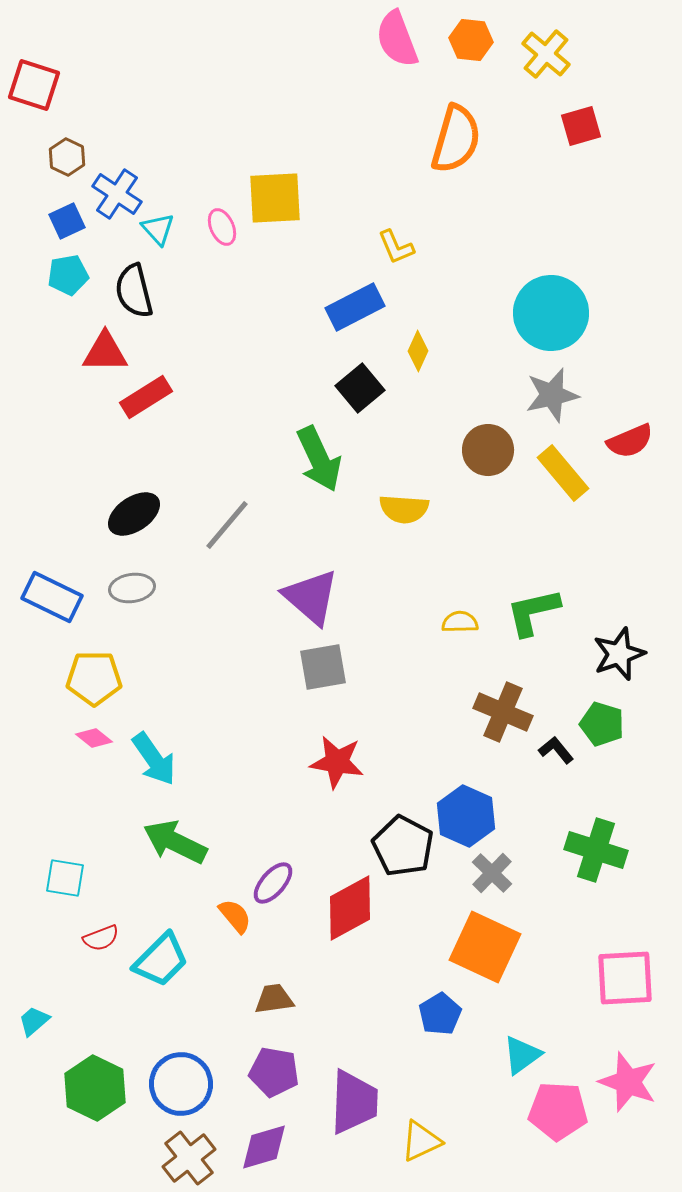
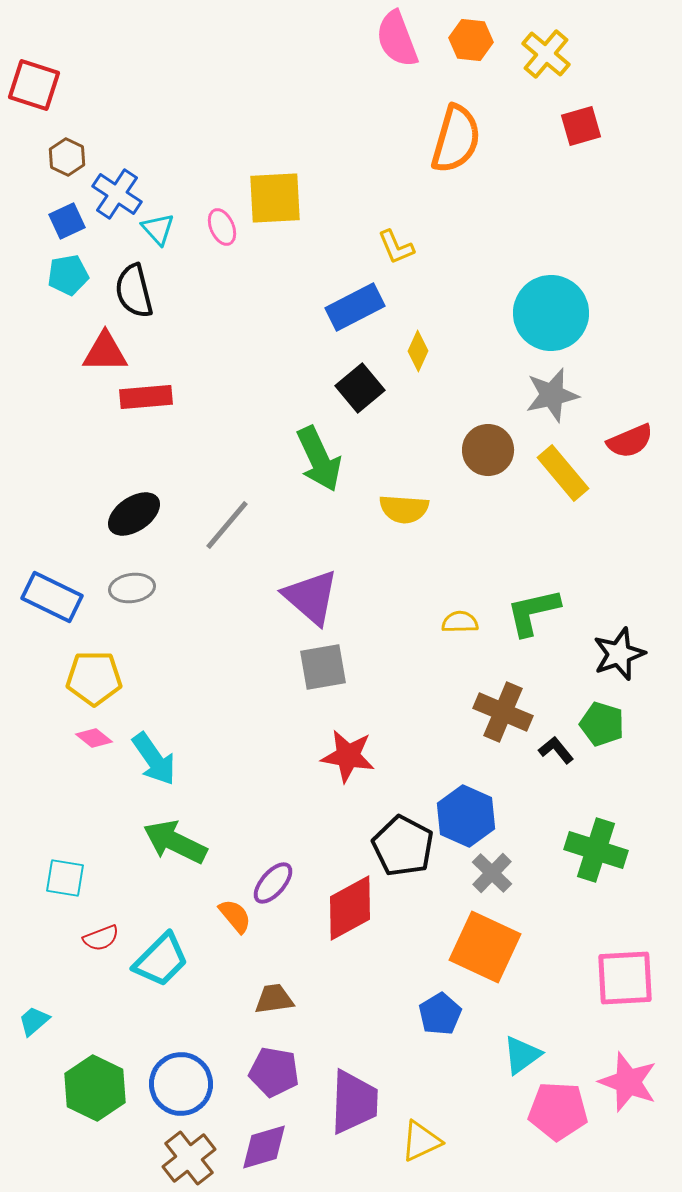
red rectangle at (146, 397): rotated 27 degrees clockwise
red star at (337, 762): moved 11 px right, 6 px up
